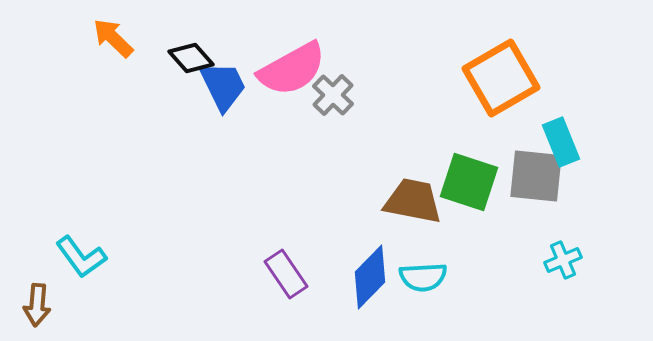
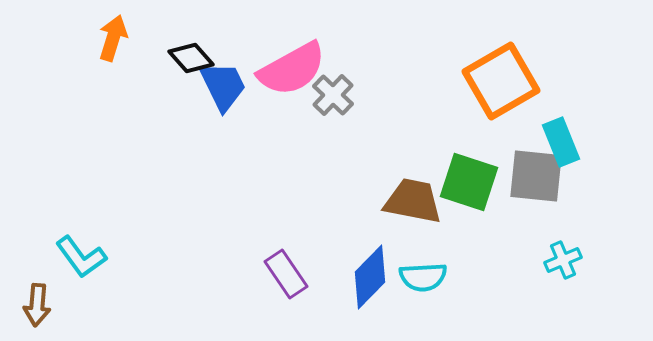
orange arrow: rotated 63 degrees clockwise
orange square: moved 3 px down
